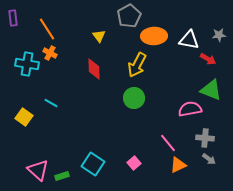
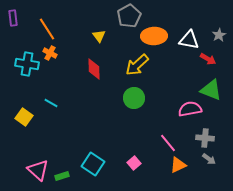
gray star: rotated 24 degrees counterclockwise
yellow arrow: rotated 20 degrees clockwise
